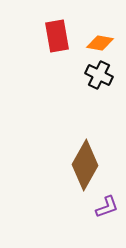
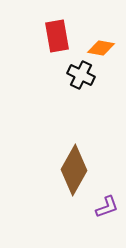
orange diamond: moved 1 px right, 5 px down
black cross: moved 18 px left
brown diamond: moved 11 px left, 5 px down
